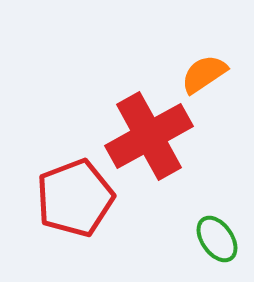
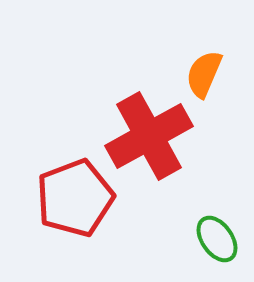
orange semicircle: rotated 33 degrees counterclockwise
